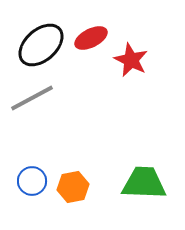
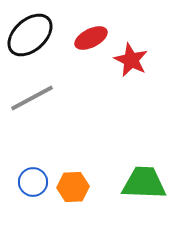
black ellipse: moved 11 px left, 10 px up
blue circle: moved 1 px right, 1 px down
orange hexagon: rotated 8 degrees clockwise
